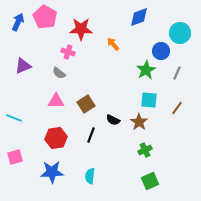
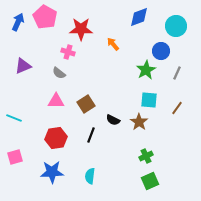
cyan circle: moved 4 px left, 7 px up
green cross: moved 1 px right, 6 px down
